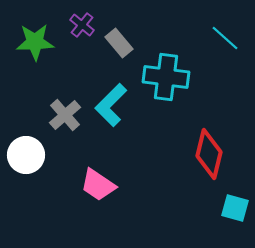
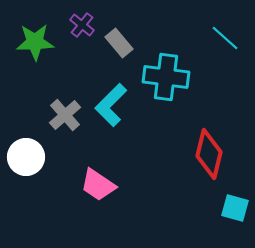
white circle: moved 2 px down
